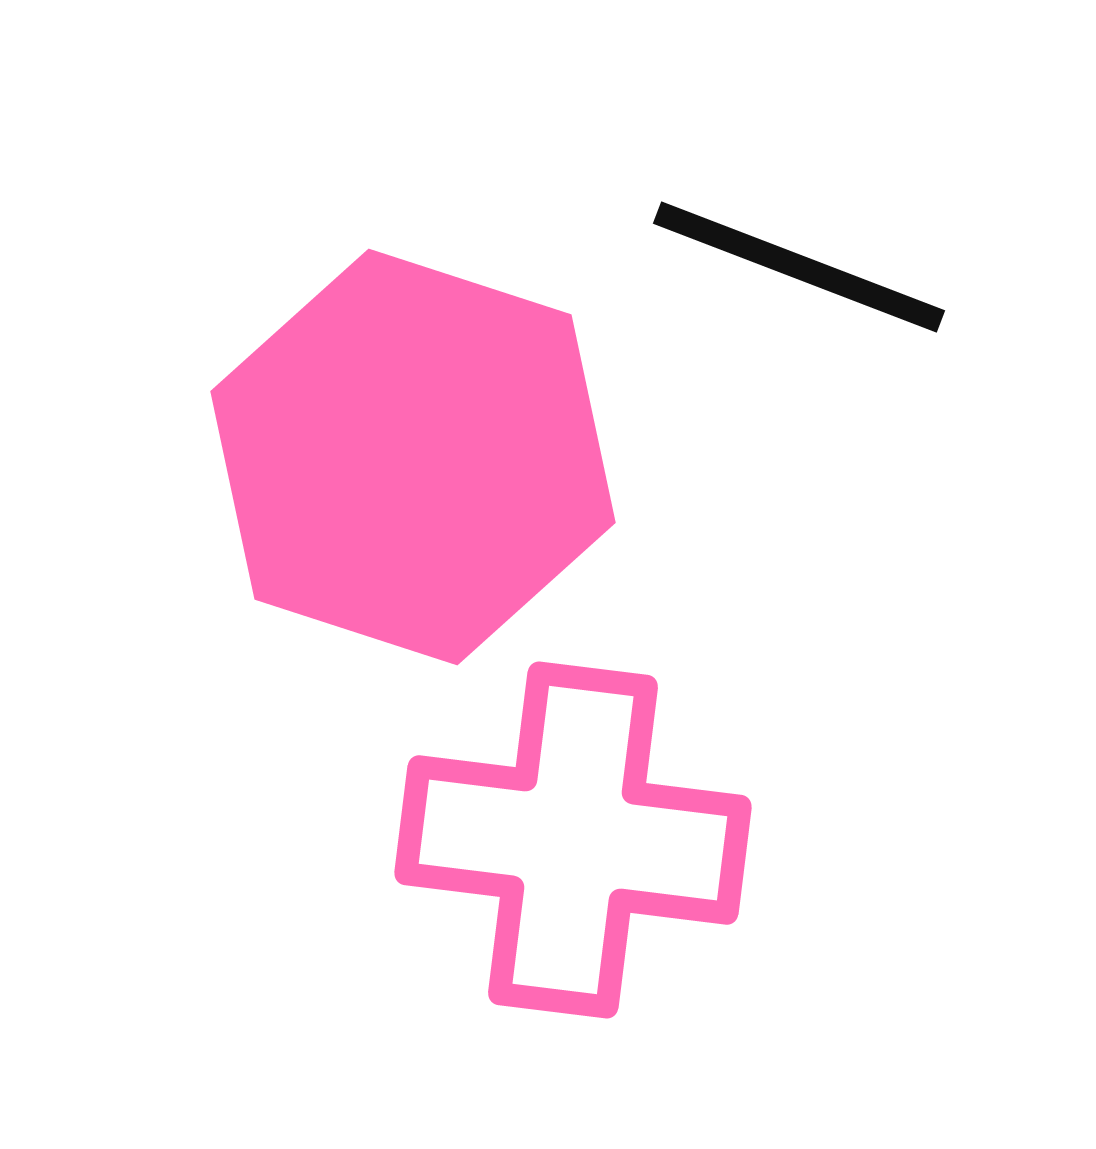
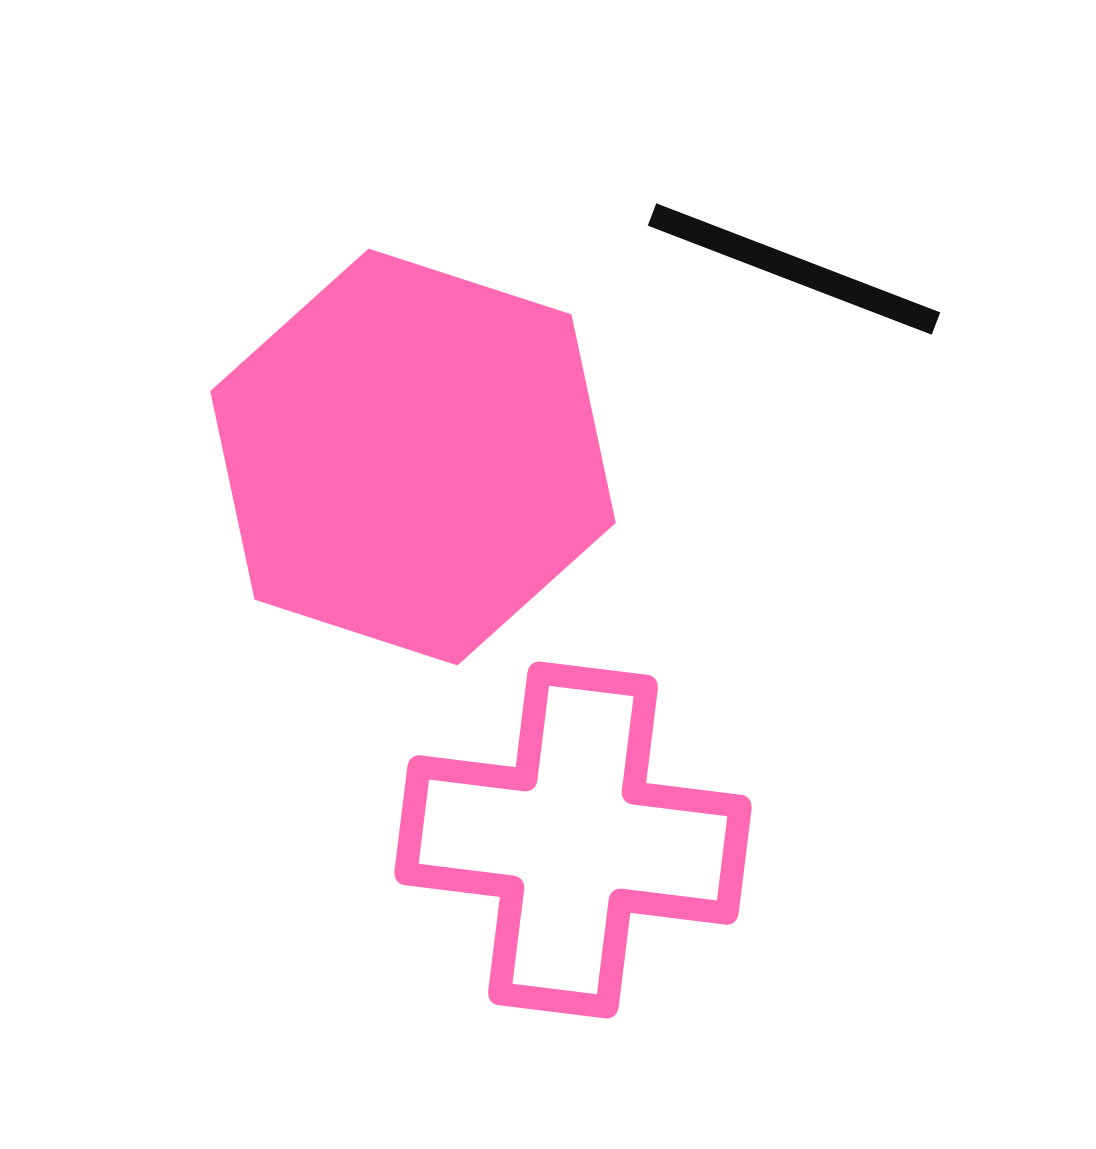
black line: moved 5 px left, 2 px down
